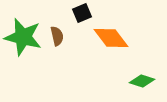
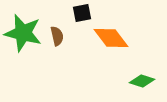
black square: rotated 12 degrees clockwise
green star: moved 4 px up
